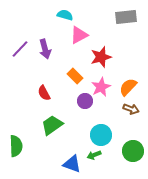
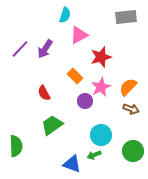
cyan semicircle: rotated 91 degrees clockwise
purple arrow: rotated 48 degrees clockwise
